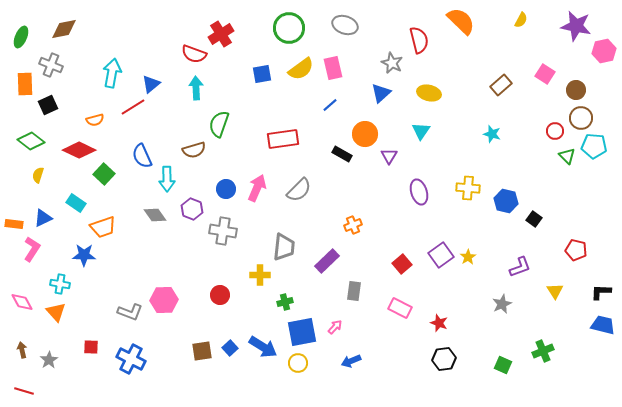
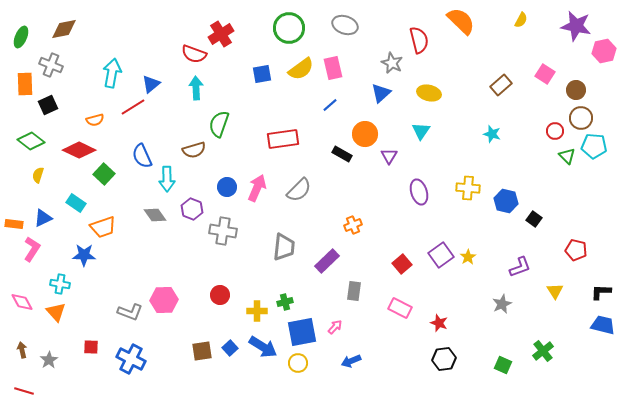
blue circle at (226, 189): moved 1 px right, 2 px up
yellow cross at (260, 275): moved 3 px left, 36 px down
green cross at (543, 351): rotated 15 degrees counterclockwise
